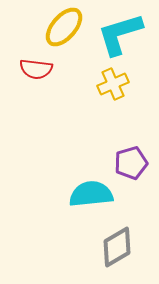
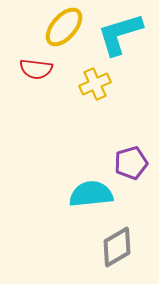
yellow cross: moved 18 px left
